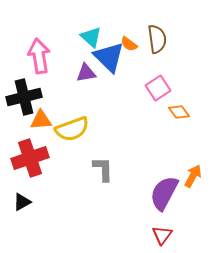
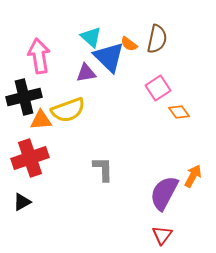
brown semicircle: rotated 20 degrees clockwise
yellow semicircle: moved 4 px left, 19 px up
